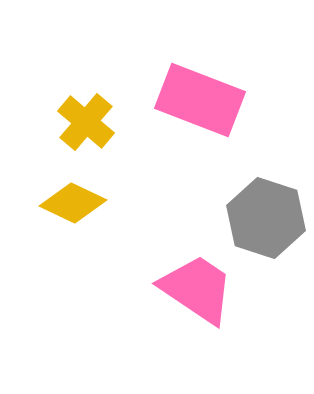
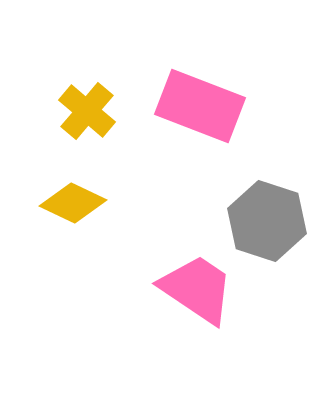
pink rectangle: moved 6 px down
yellow cross: moved 1 px right, 11 px up
gray hexagon: moved 1 px right, 3 px down
